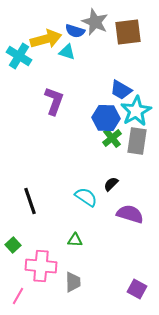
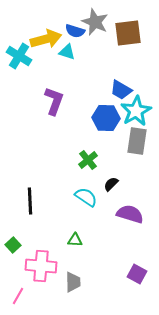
brown square: moved 1 px down
green cross: moved 24 px left, 22 px down
black line: rotated 16 degrees clockwise
purple square: moved 15 px up
